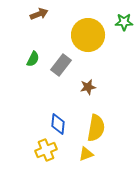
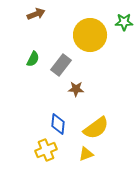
brown arrow: moved 3 px left
yellow circle: moved 2 px right
brown star: moved 12 px left, 2 px down; rotated 14 degrees clockwise
yellow semicircle: rotated 44 degrees clockwise
